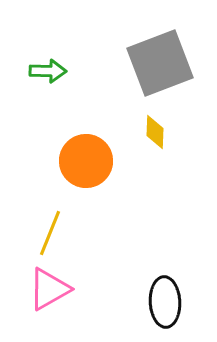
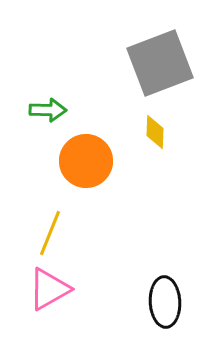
green arrow: moved 39 px down
